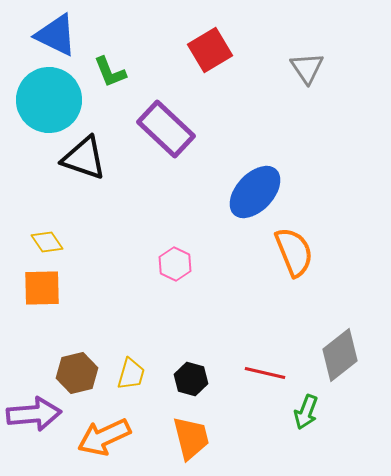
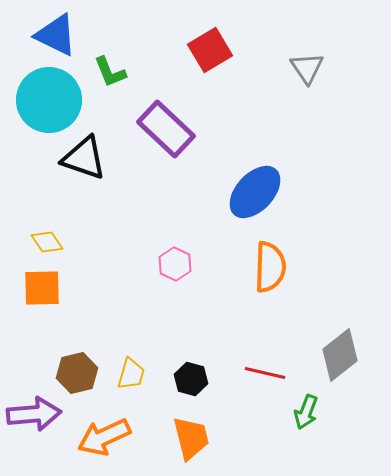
orange semicircle: moved 24 px left, 15 px down; rotated 24 degrees clockwise
